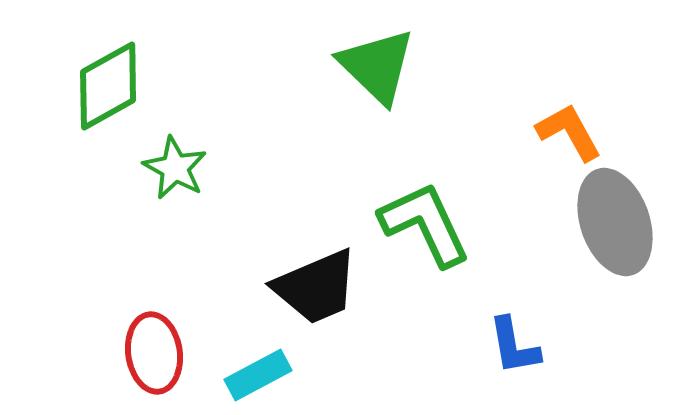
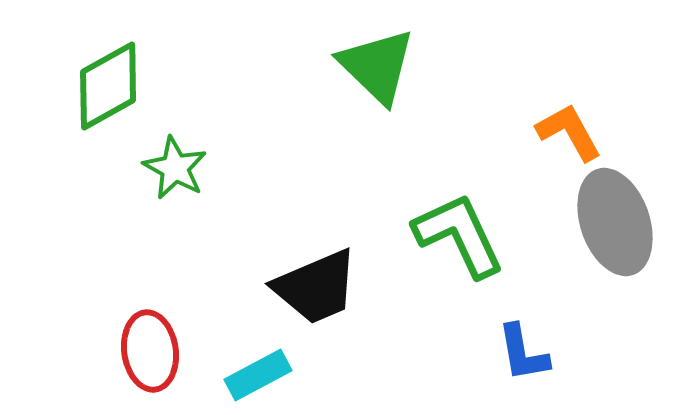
green L-shape: moved 34 px right, 11 px down
blue L-shape: moved 9 px right, 7 px down
red ellipse: moved 4 px left, 2 px up
